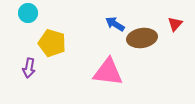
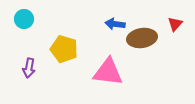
cyan circle: moved 4 px left, 6 px down
blue arrow: rotated 24 degrees counterclockwise
yellow pentagon: moved 12 px right, 6 px down
